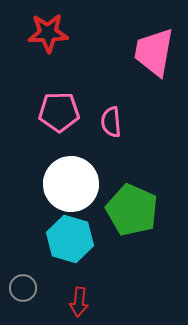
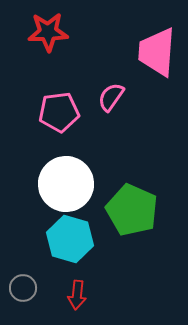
red star: moved 1 px up
pink trapezoid: moved 3 px right; rotated 6 degrees counterclockwise
pink pentagon: rotated 6 degrees counterclockwise
pink semicircle: moved 25 px up; rotated 40 degrees clockwise
white circle: moved 5 px left
red arrow: moved 2 px left, 7 px up
